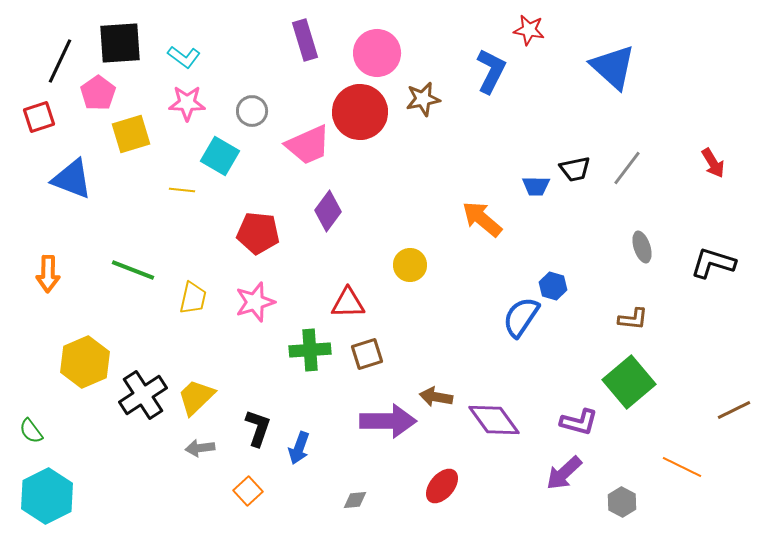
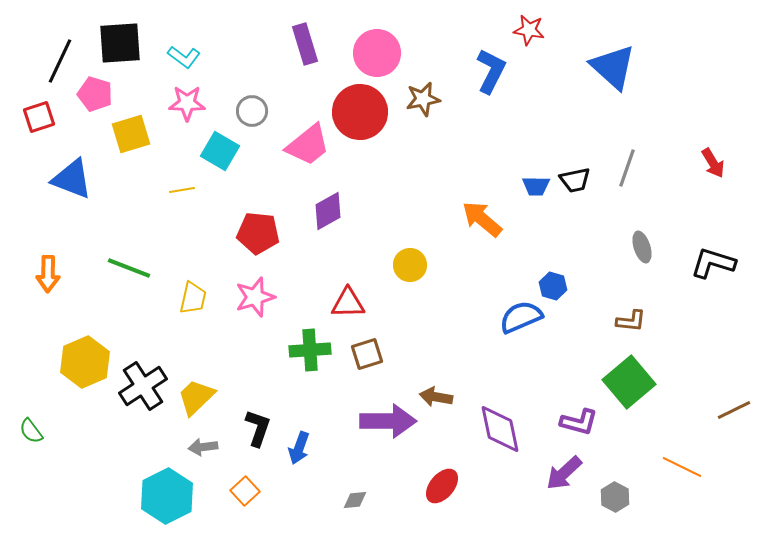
purple rectangle at (305, 40): moved 4 px down
pink pentagon at (98, 93): moved 3 px left, 1 px down; rotated 20 degrees counterclockwise
pink trapezoid at (308, 145): rotated 15 degrees counterclockwise
cyan square at (220, 156): moved 5 px up
gray line at (627, 168): rotated 18 degrees counterclockwise
black trapezoid at (575, 169): moved 11 px down
yellow line at (182, 190): rotated 15 degrees counterclockwise
purple diamond at (328, 211): rotated 24 degrees clockwise
green line at (133, 270): moved 4 px left, 2 px up
pink star at (255, 302): moved 5 px up
blue semicircle at (521, 317): rotated 33 degrees clockwise
brown L-shape at (633, 319): moved 2 px left, 2 px down
black cross at (143, 395): moved 9 px up
purple diamond at (494, 420): moved 6 px right, 9 px down; rotated 24 degrees clockwise
gray arrow at (200, 448): moved 3 px right, 1 px up
orange square at (248, 491): moved 3 px left
cyan hexagon at (47, 496): moved 120 px right
gray hexagon at (622, 502): moved 7 px left, 5 px up
